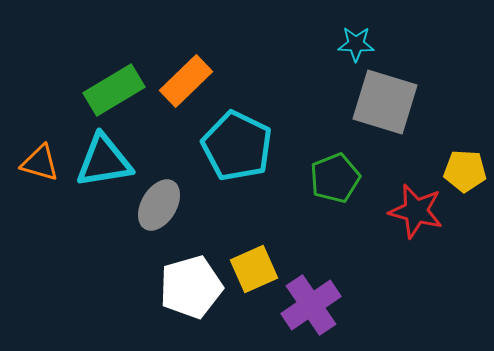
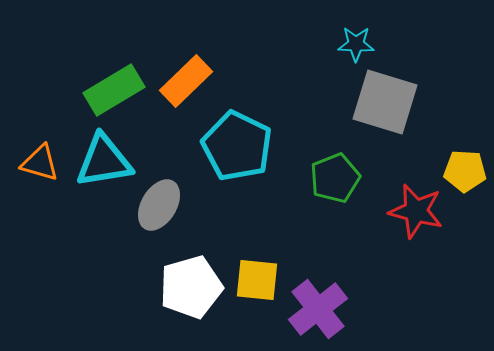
yellow square: moved 3 px right, 11 px down; rotated 30 degrees clockwise
purple cross: moved 7 px right, 4 px down; rotated 4 degrees counterclockwise
